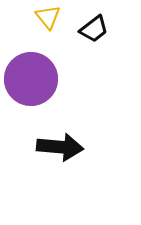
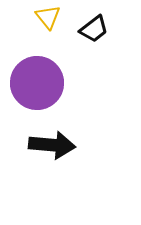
purple circle: moved 6 px right, 4 px down
black arrow: moved 8 px left, 2 px up
